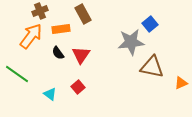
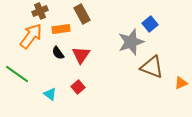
brown rectangle: moved 1 px left
gray star: rotated 12 degrees counterclockwise
brown triangle: rotated 10 degrees clockwise
